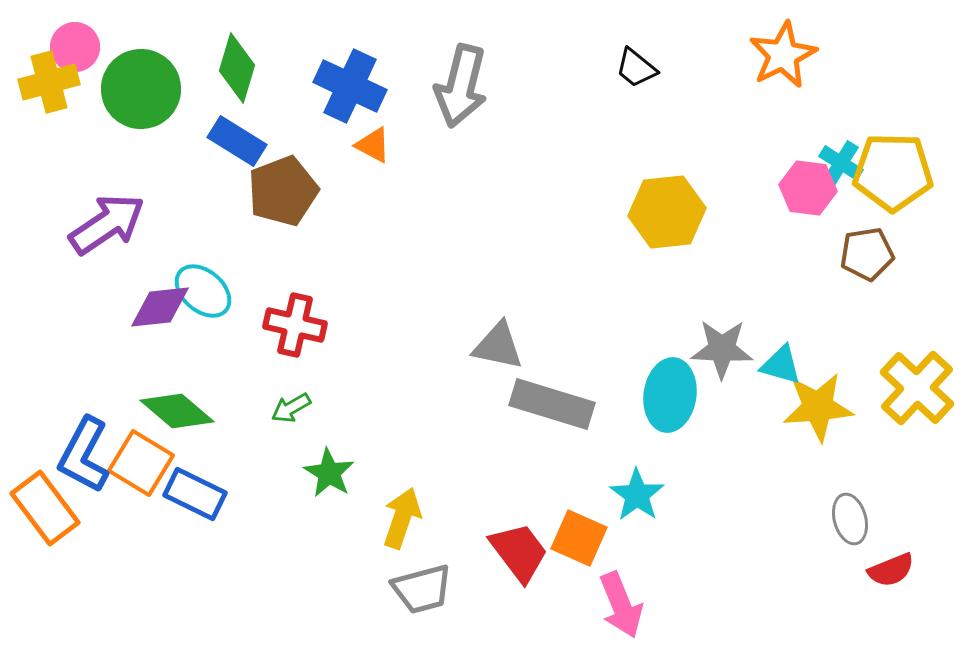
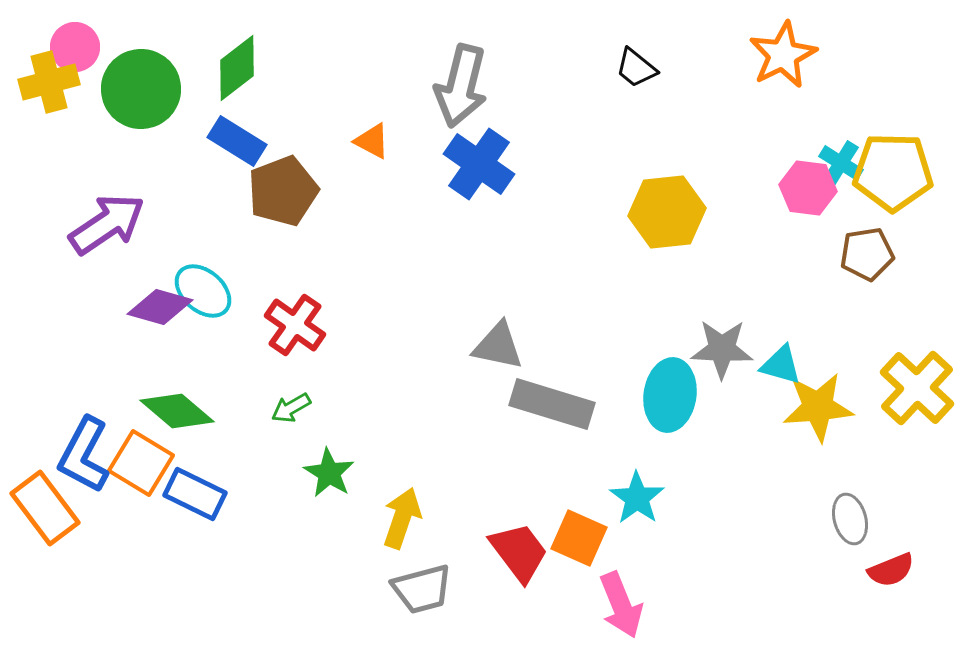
green diamond at (237, 68): rotated 36 degrees clockwise
blue cross at (350, 86): moved 129 px right, 78 px down; rotated 10 degrees clockwise
orange triangle at (373, 145): moved 1 px left, 4 px up
purple diamond at (160, 307): rotated 22 degrees clockwise
red cross at (295, 325): rotated 22 degrees clockwise
cyan star at (637, 495): moved 3 px down
